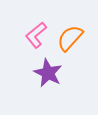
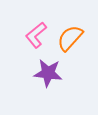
purple star: rotated 20 degrees counterclockwise
